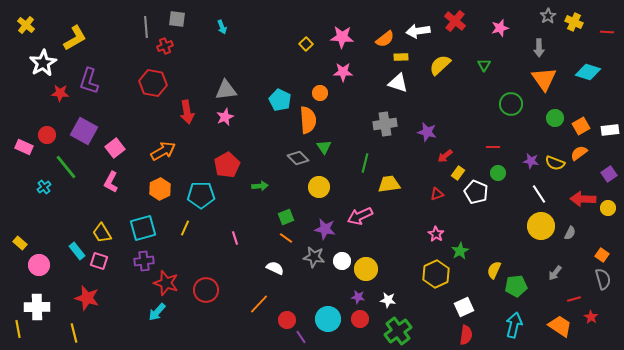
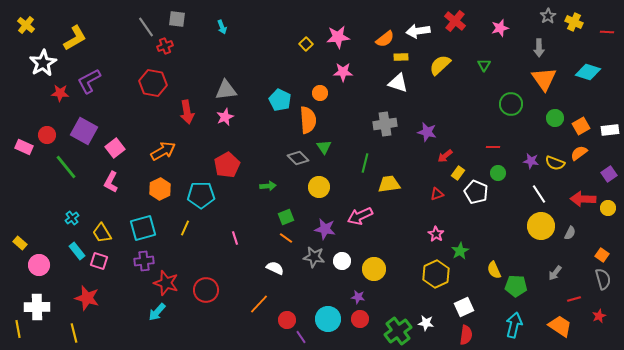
gray line at (146, 27): rotated 30 degrees counterclockwise
pink star at (342, 37): moved 4 px left; rotated 10 degrees counterclockwise
purple L-shape at (89, 81): rotated 44 degrees clockwise
green arrow at (260, 186): moved 8 px right
cyan cross at (44, 187): moved 28 px right, 31 px down
yellow circle at (366, 269): moved 8 px right
yellow semicircle at (494, 270): rotated 48 degrees counterclockwise
green pentagon at (516, 286): rotated 10 degrees clockwise
white star at (388, 300): moved 38 px right, 23 px down
red star at (591, 317): moved 8 px right, 1 px up; rotated 16 degrees clockwise
